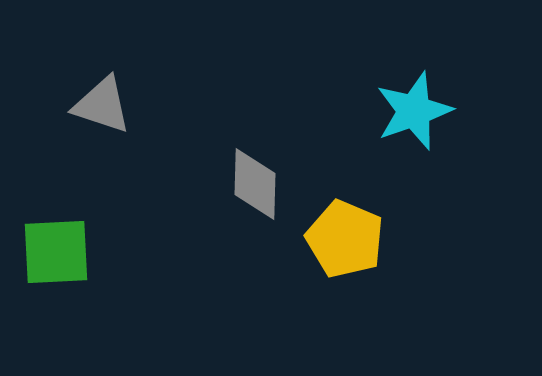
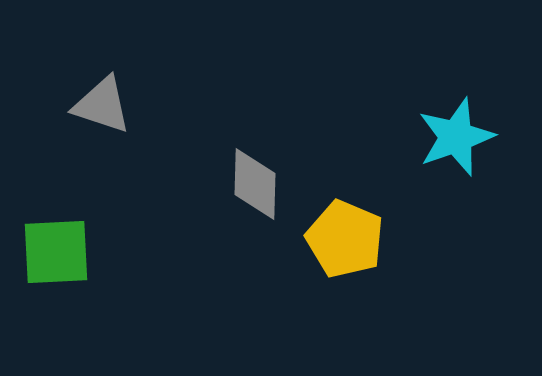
cyan star: moved 42 px right, 26 px down
